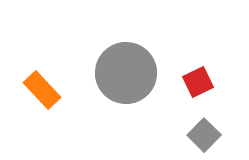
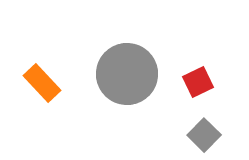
gray circle: moved 1 px right, 1 px down
orange rectangle: moved 7 px up
